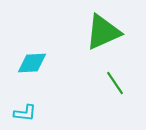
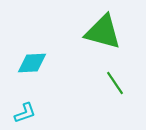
green triangle: rotated 39 degrees clockwise
cyan L-shape: rotated 25 degrees counterclockwise
